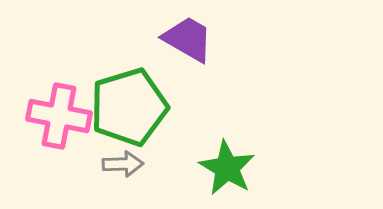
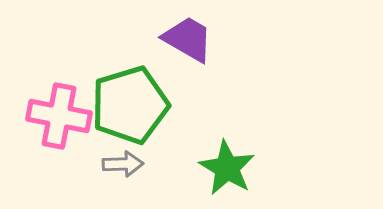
green pentagon: moved 1 px right, 2 px up
